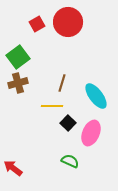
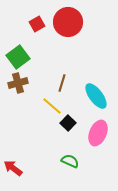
yellow line: rotated 40 degrees clockwise
pink ellipse: moved 7 px right
